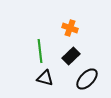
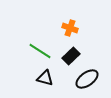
green line: rotated 50 degrees counterclockwise
black ellipse: rotated 10 degrees clockwise
